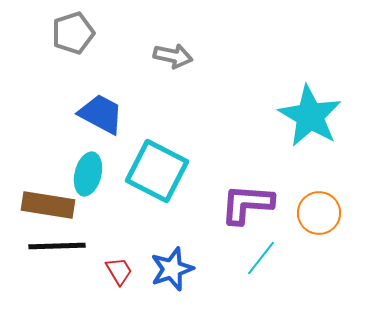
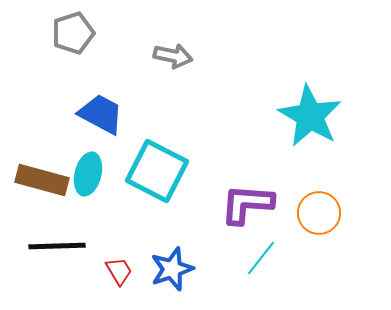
brown rectangle: moved 6 px left, 25 px up; rotated 6 degrees clockwise
